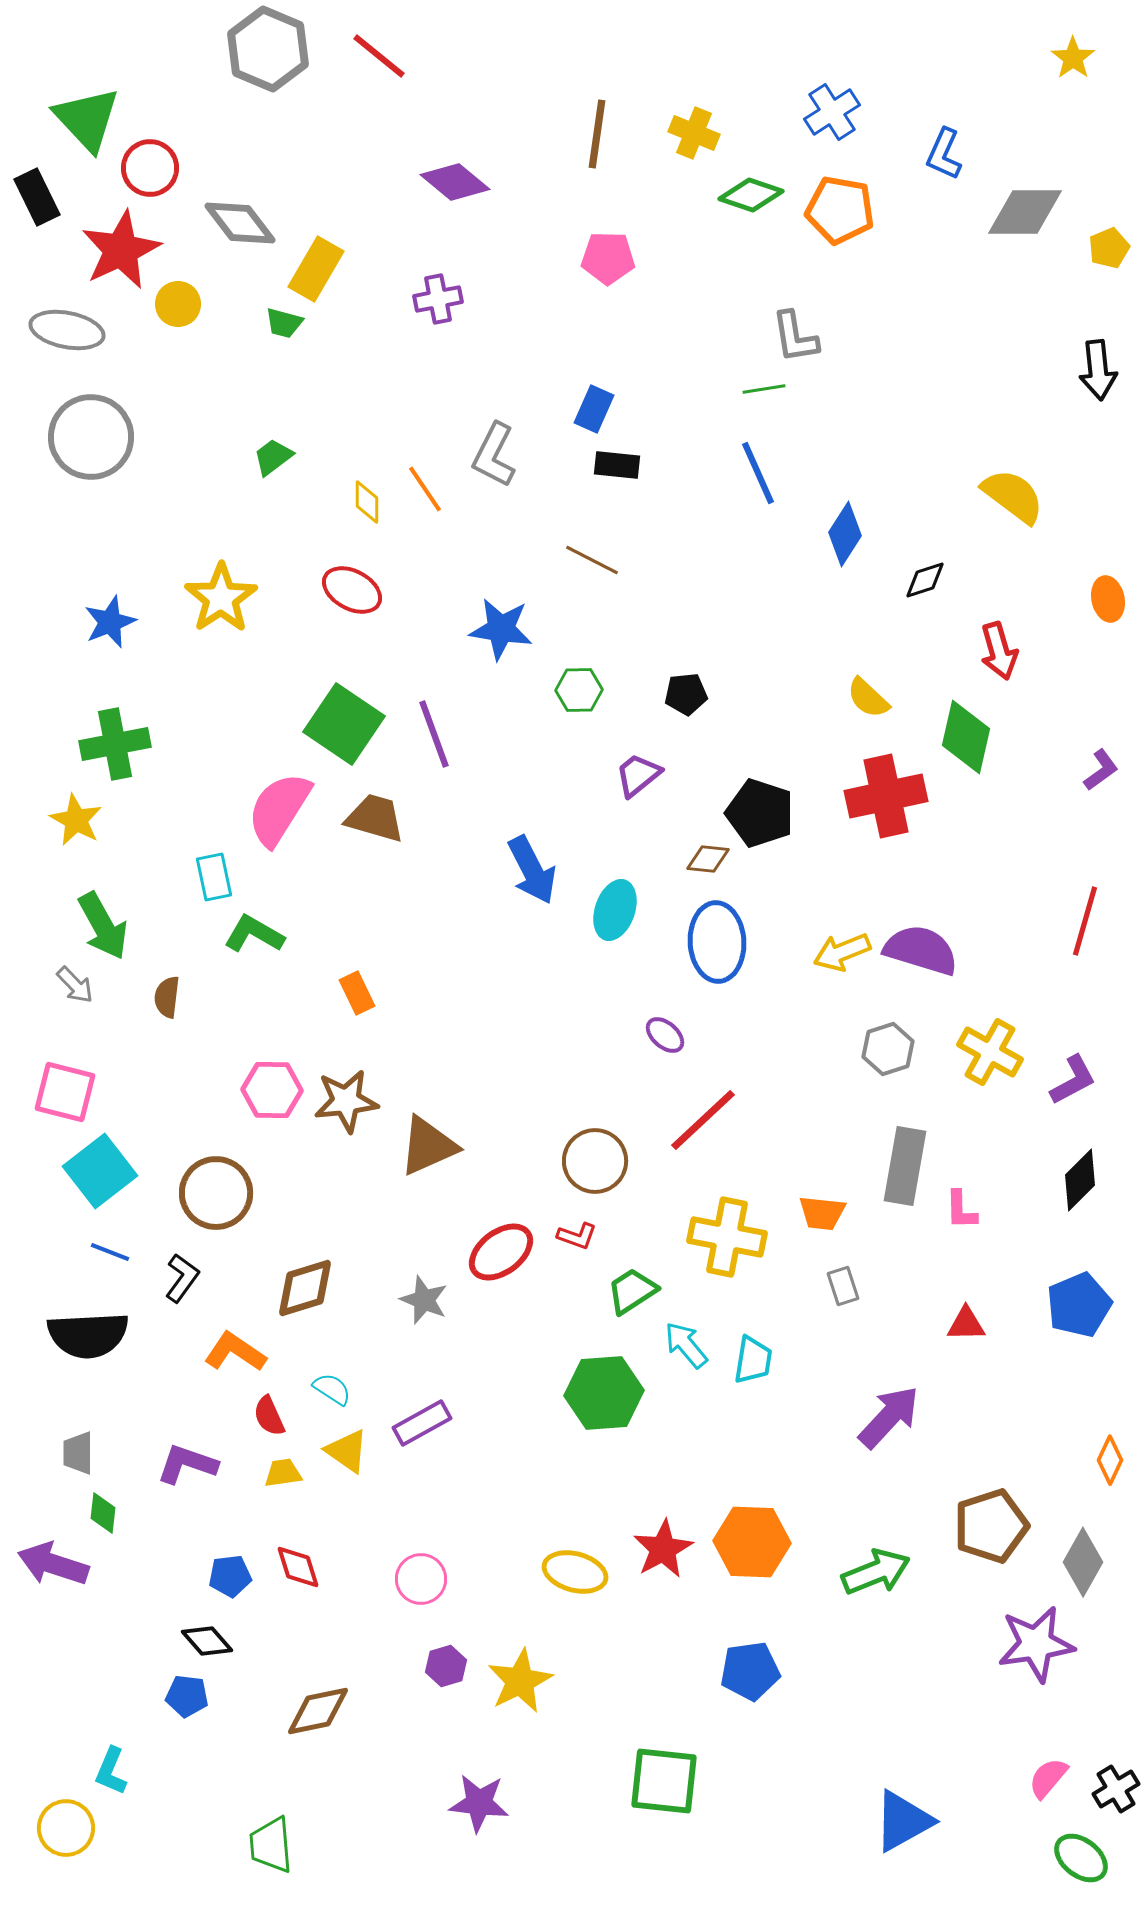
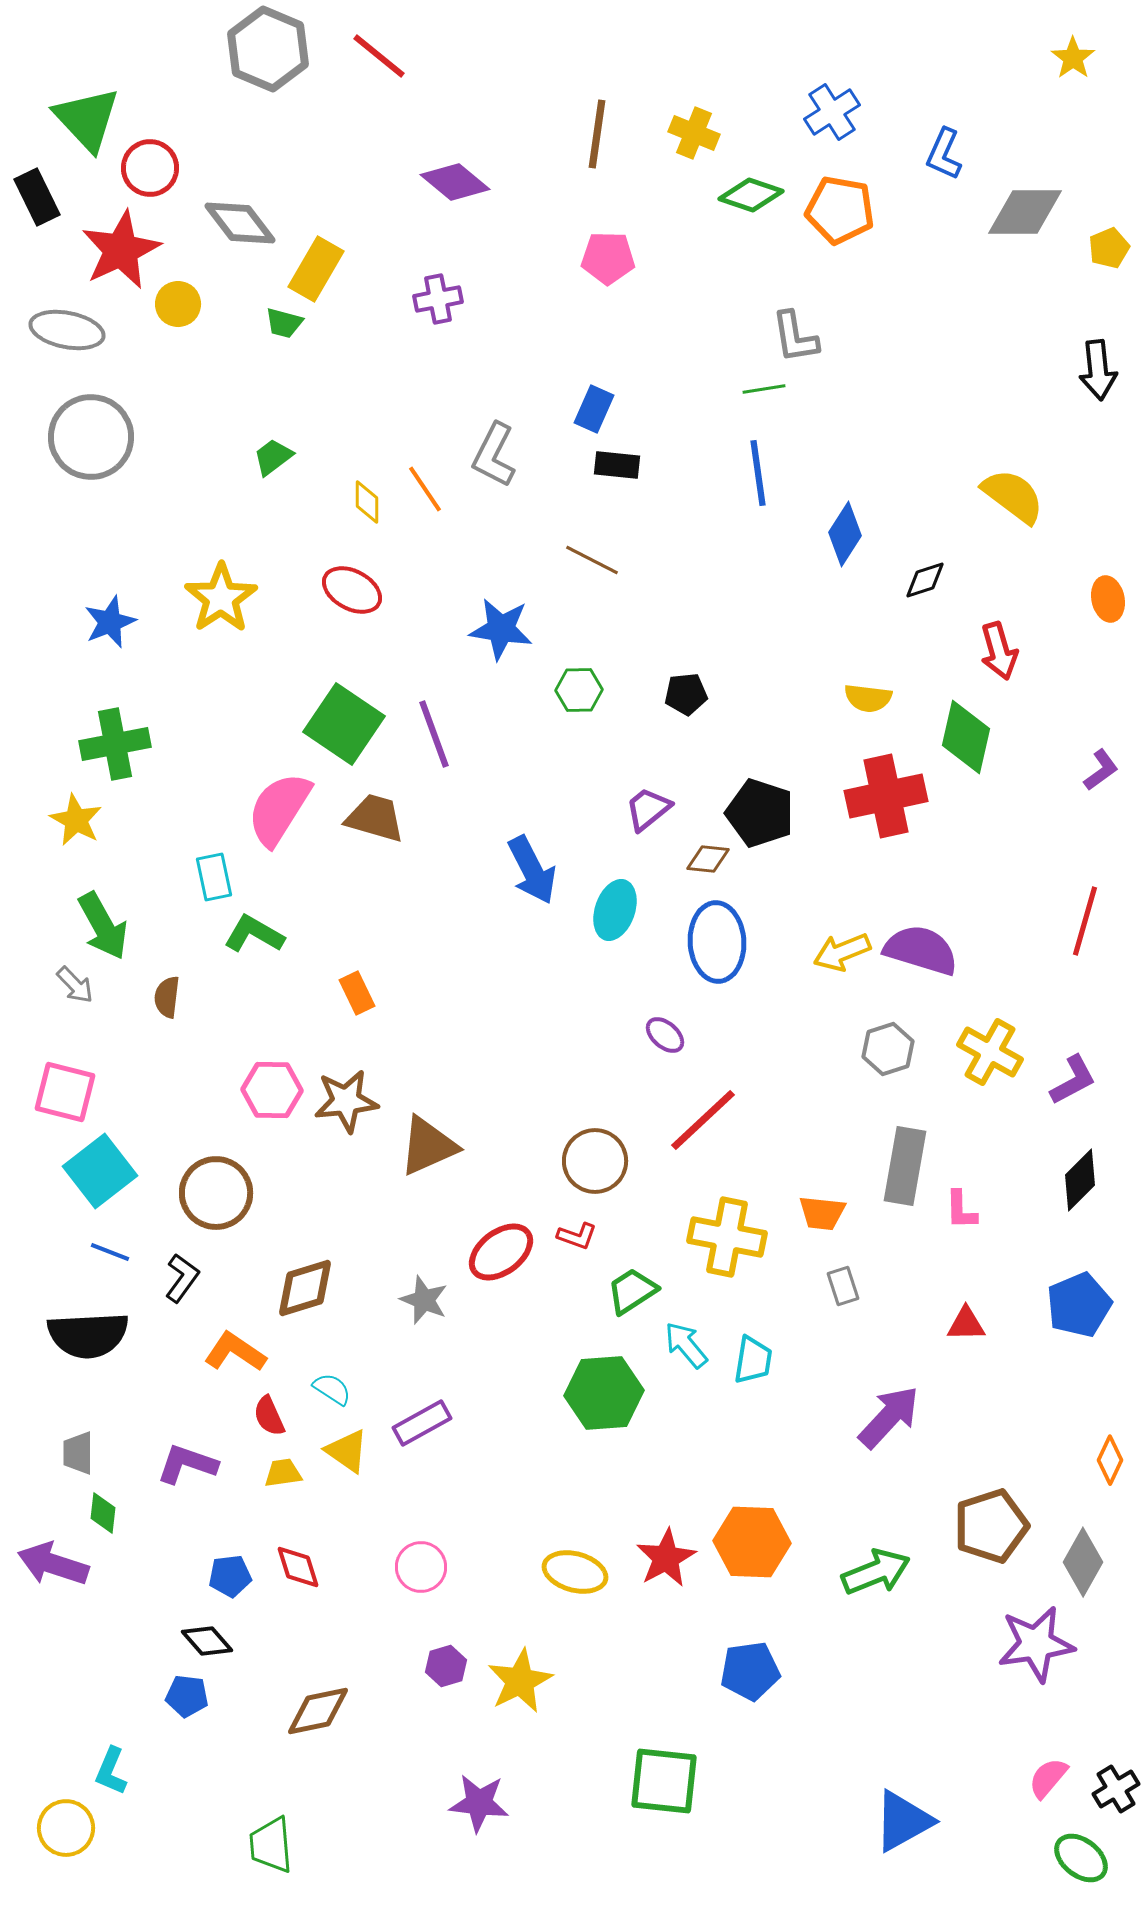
blue line at (758, 473): rotated 16 degrees clockwise
yellow semicircle at (868, 698): rotated 36 degrees counterclockwise
purple trapezoid at (638, 775): moved 10 px right, 34 px down
red star at (663, 1549): moved 3 px right, 9 px down
pink circle at (421, 1579): moved 12 px up
